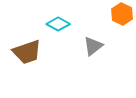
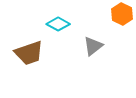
brown trapezoid: moved 2 px right, 1 px down
